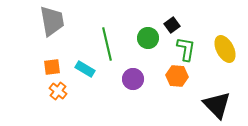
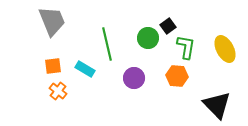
gray trapezoid: rotated 12 degrees counterclockwise
black square: moved 4 px left, 1 px down
green L-shape: moved 2 px up
orange square: moved 1 px right, 1 px up
purple circle: moved 1 px right, 1 px up
